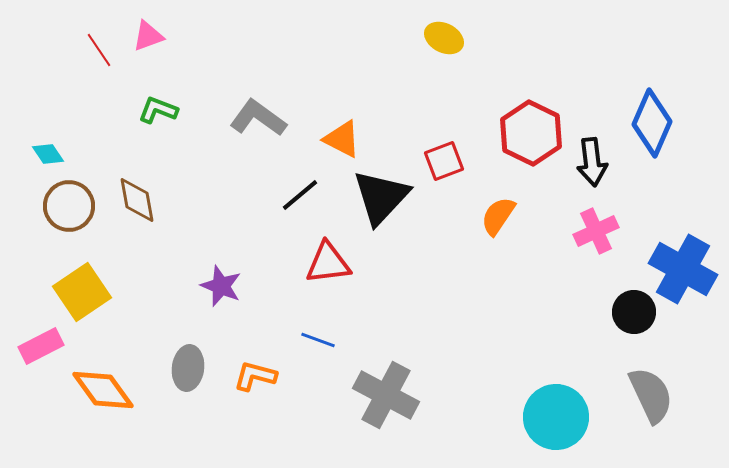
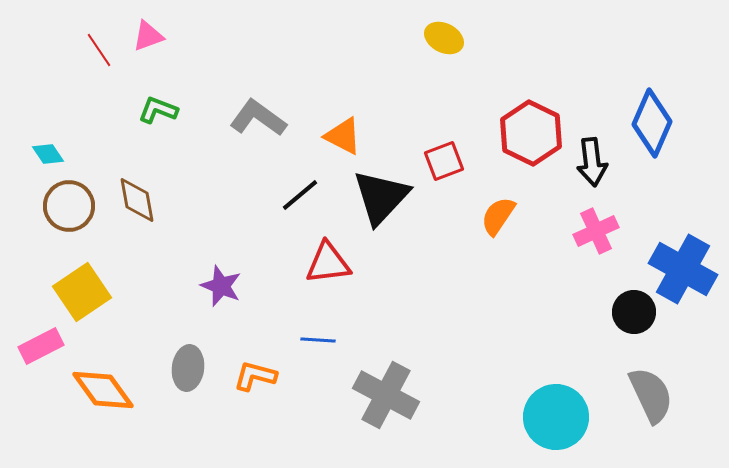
orange triangle: moved 1 px right, 3 px up
blue line: rotated 16 degrees counterclockwise
